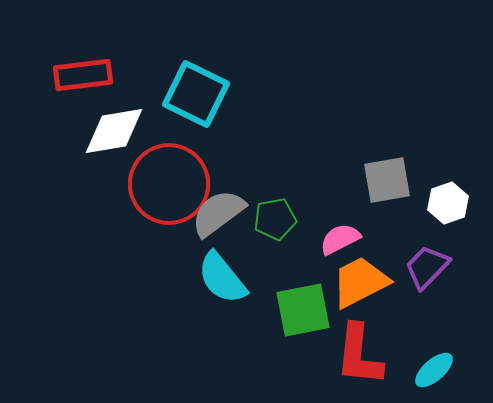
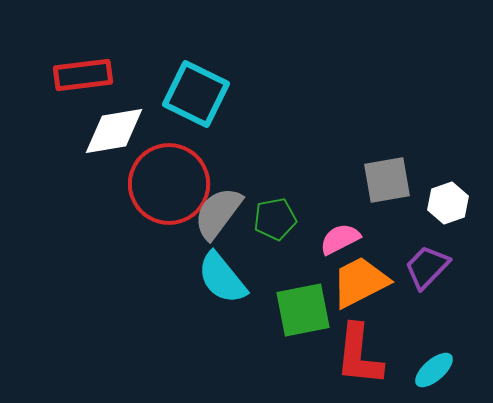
gray semicircle: rotated 16 degrees counterclockwise
